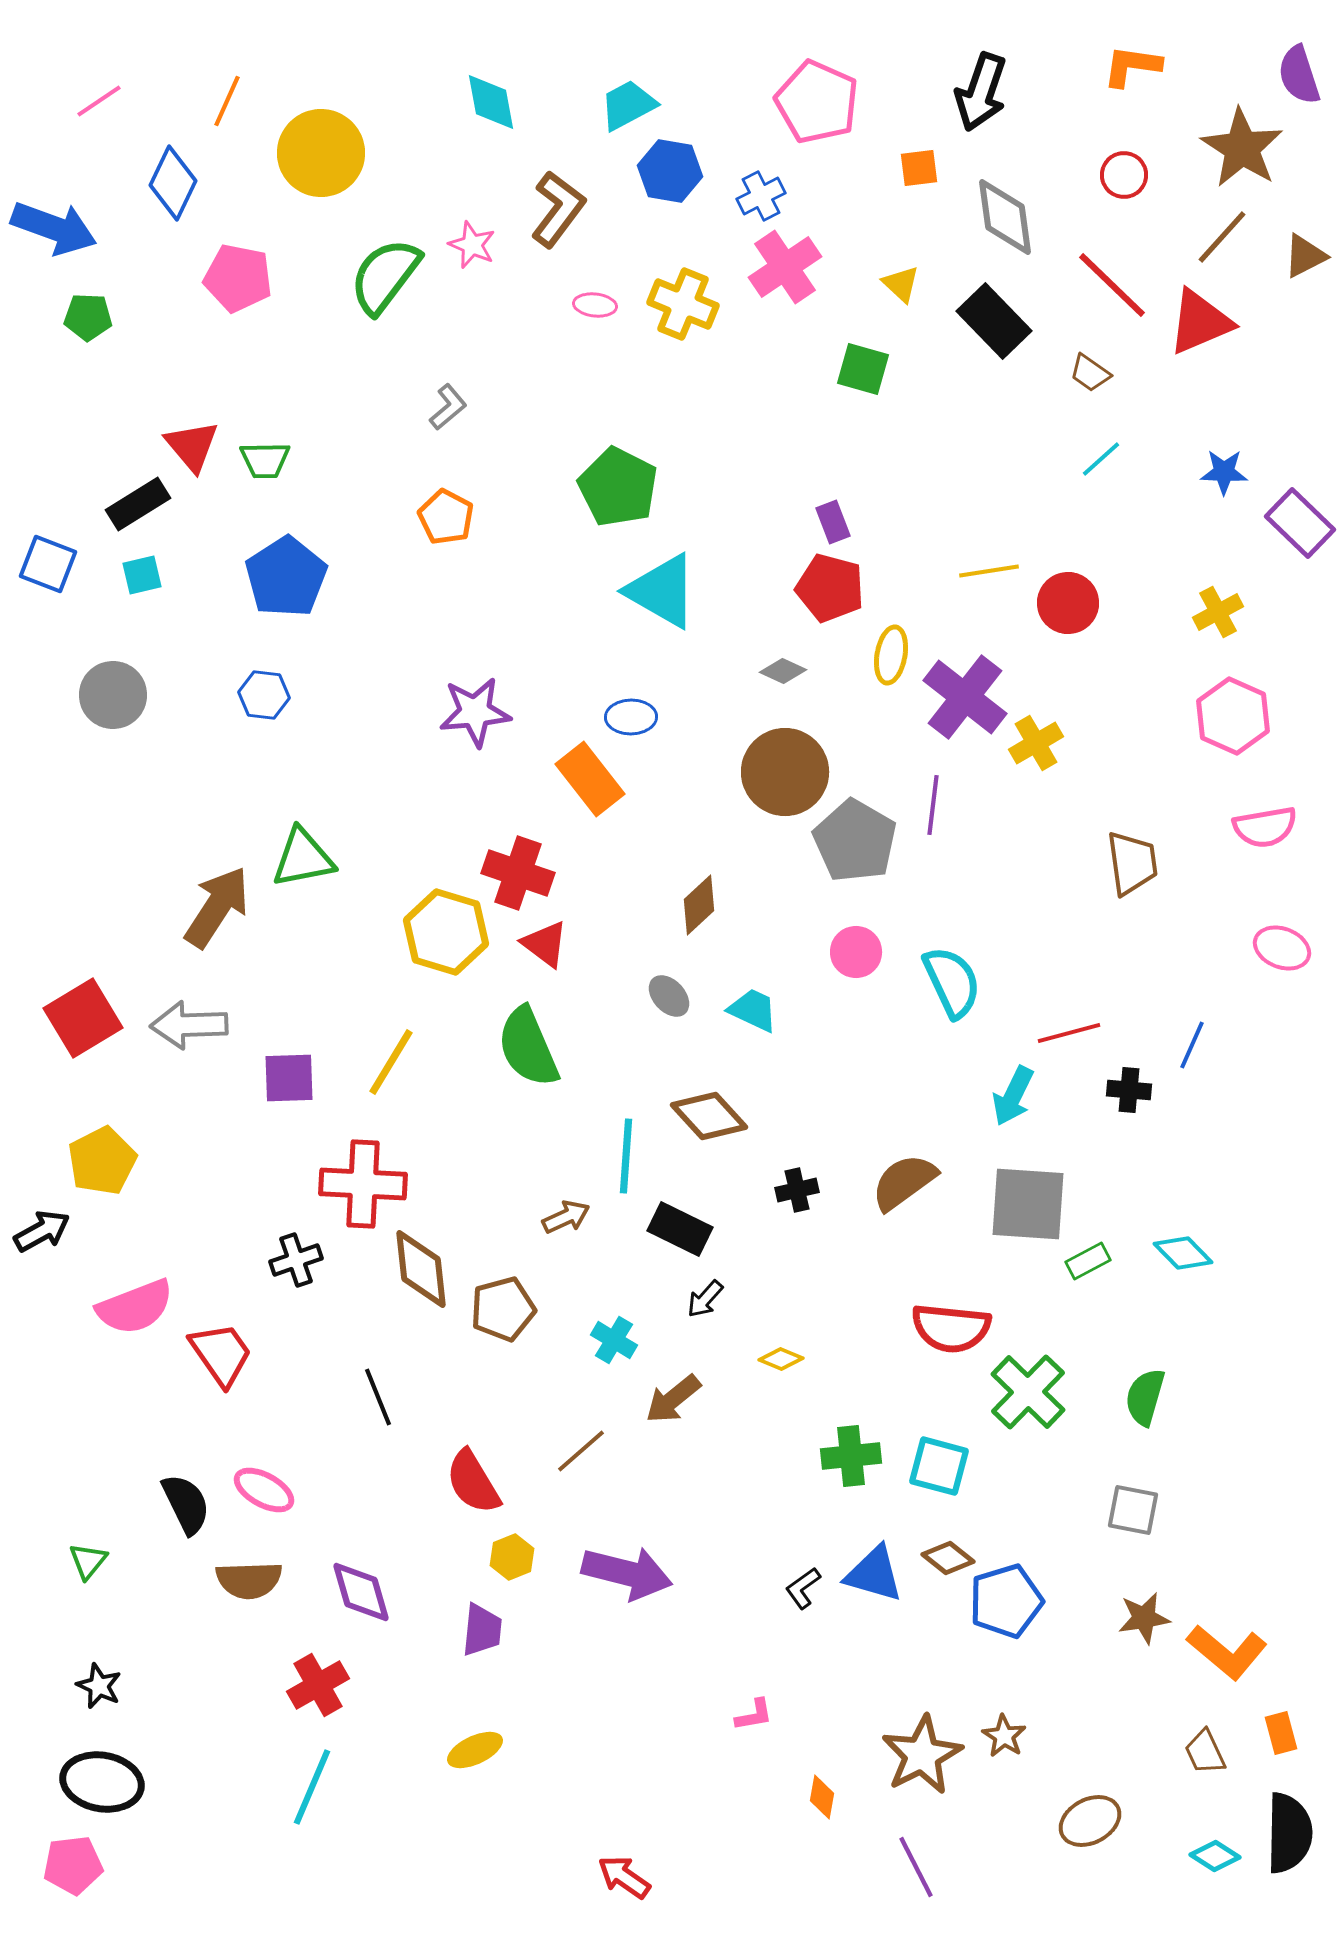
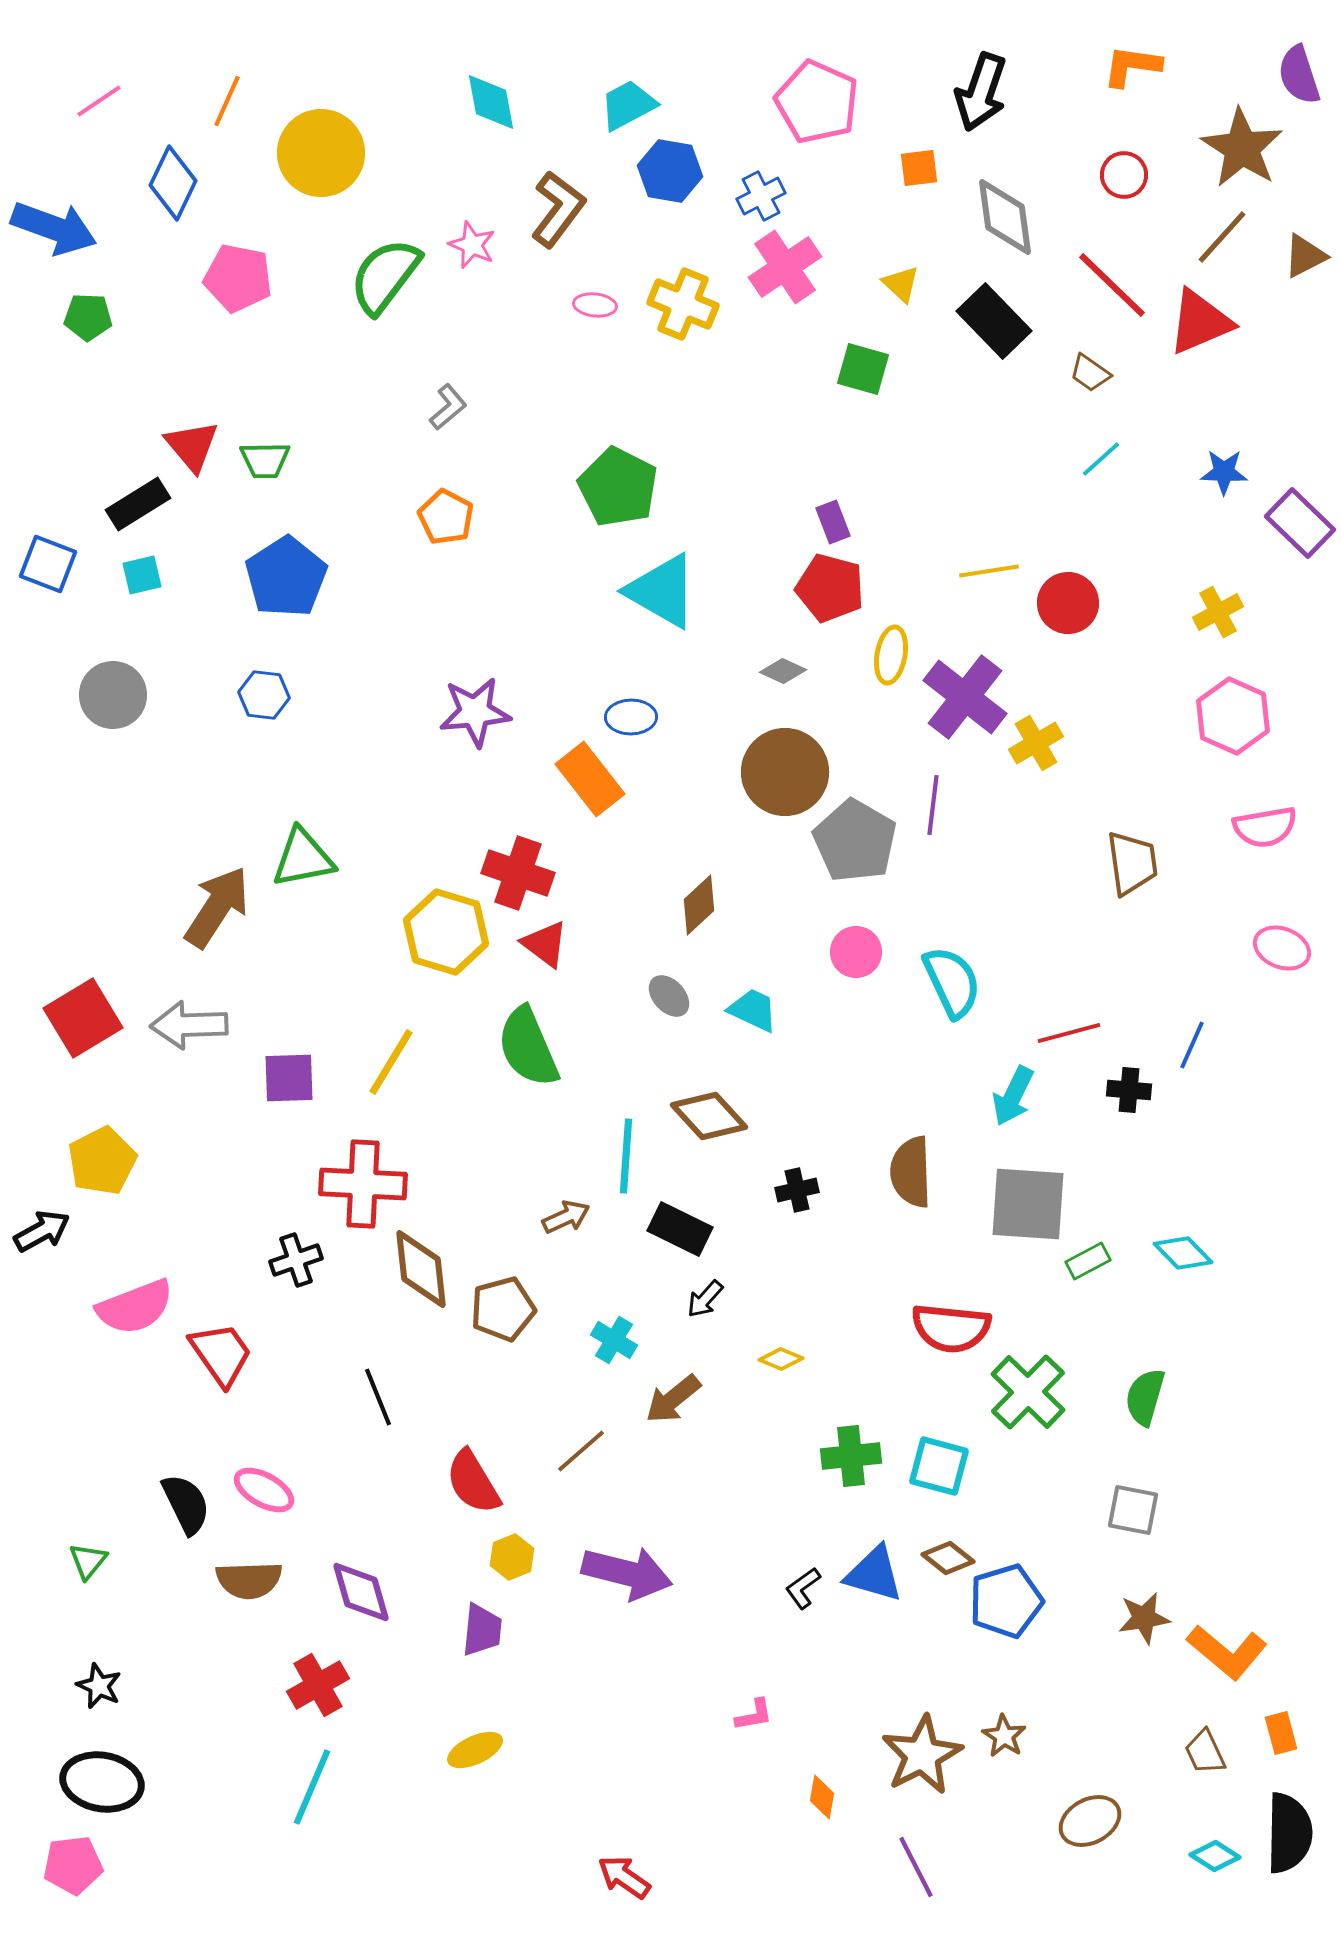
brown semicircle at (904, 1182): moved 7 px right, 10 px up; rotated 56 degrees counterclockwise
